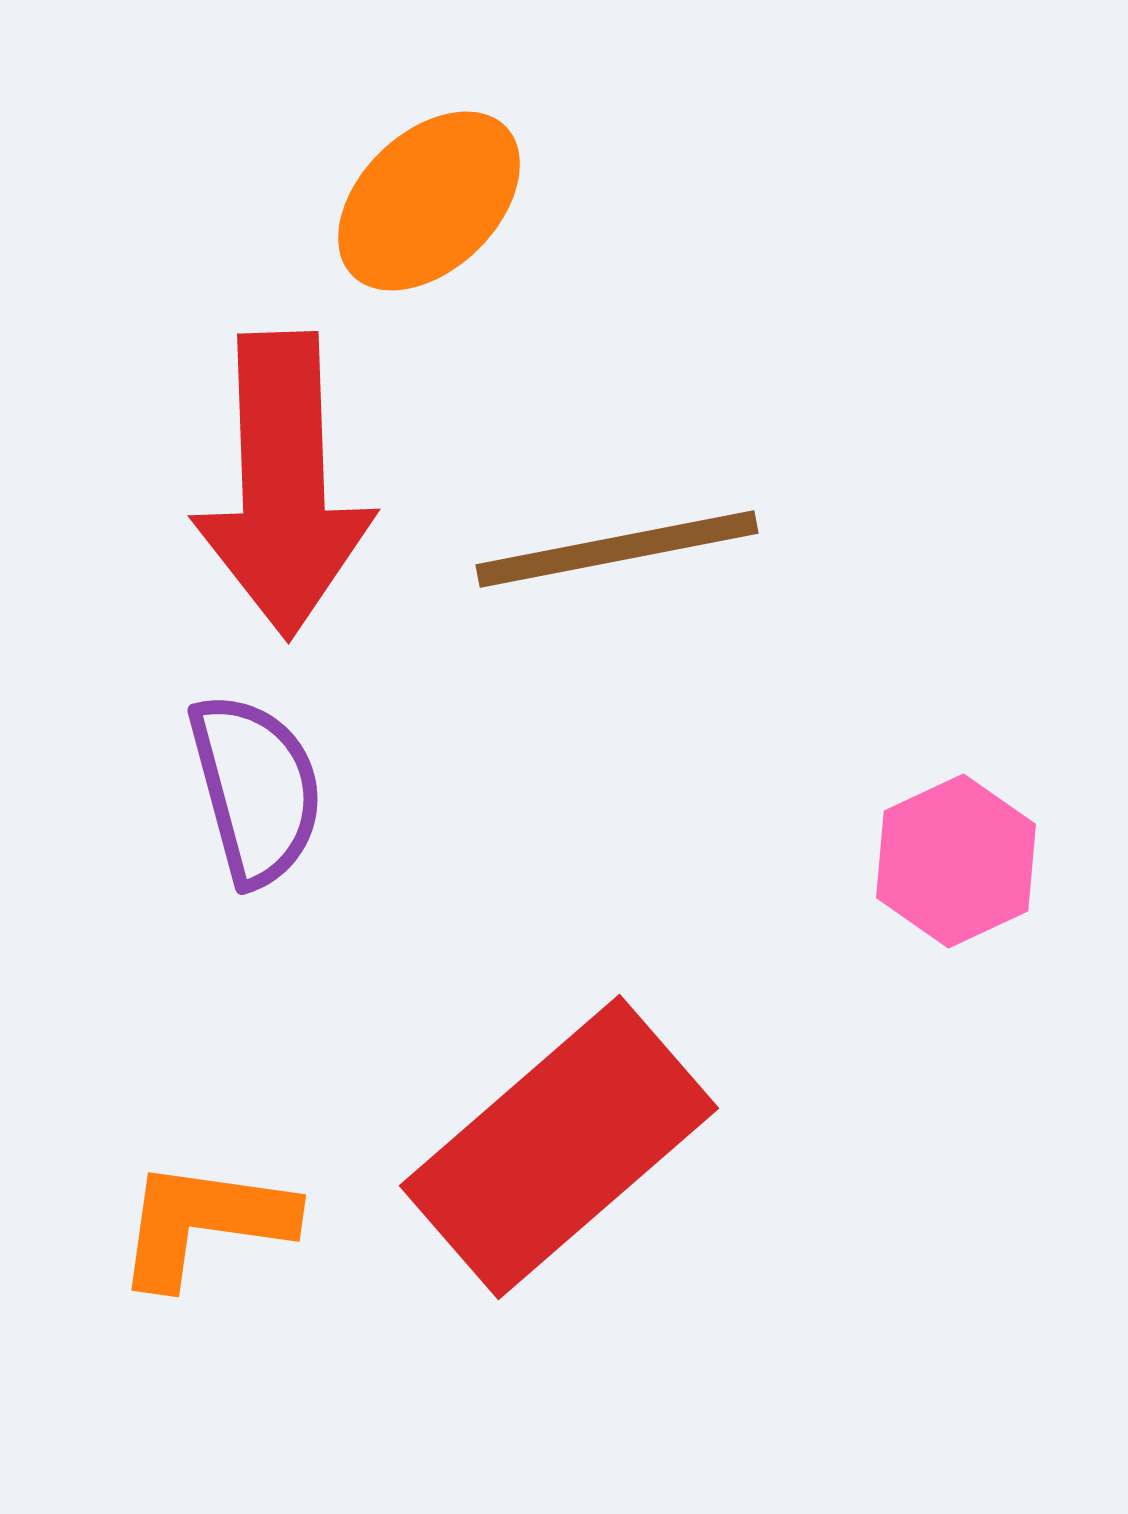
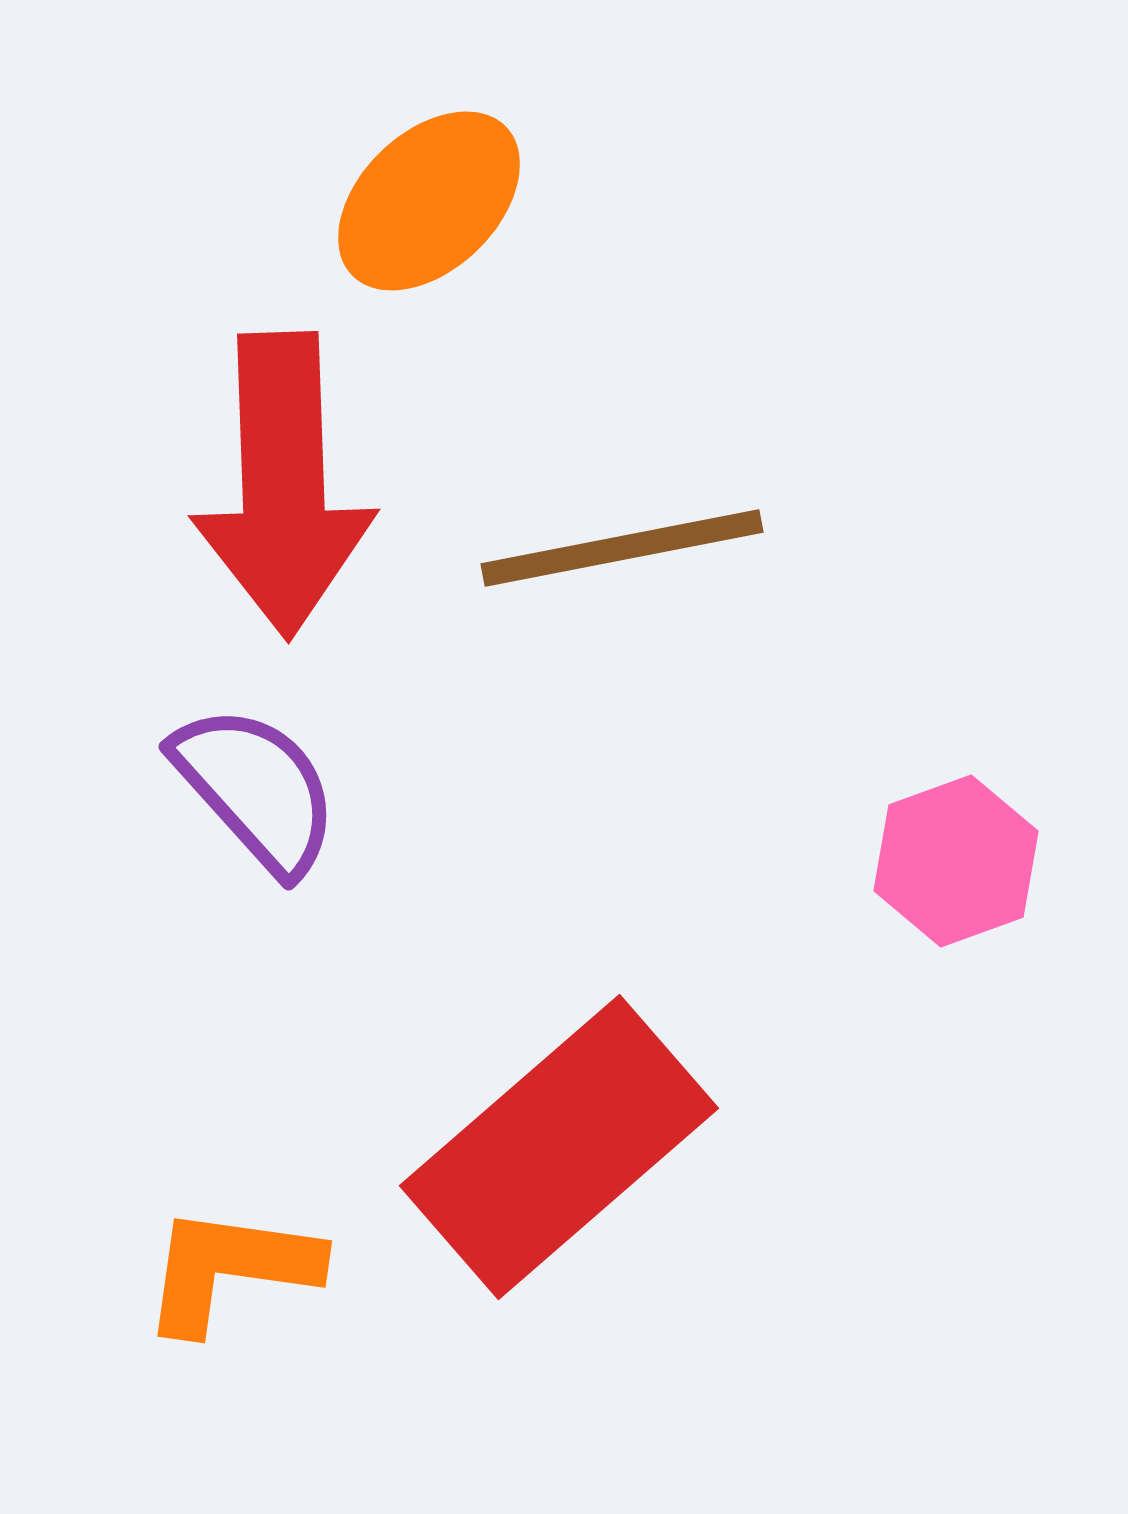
brown line: moved 5 px right, 1 px up
purple semicircle: rotated 27 degrees counterclockwise
pink hexagon: rotated 5 degrees clockwise
orange L-shape: moved 26 px right, 46 px down
